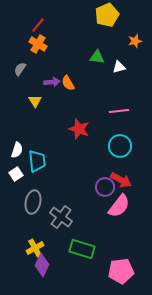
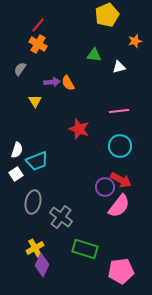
green triangle: moved 3 px left, 2 px up
cyan trapezoid: rotated 75 degrees clockwise
green rectangle: moved 3 px right
